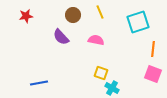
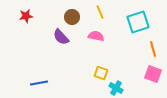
brown circle: moved 1 px left, 2 px down
pink semicircle: moved 4 px up
orange line: rotated 21 degrees counterclockwise
cyan cross: moved 4 px right
